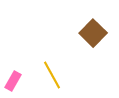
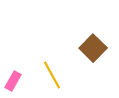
brown square: moved 15 px down
